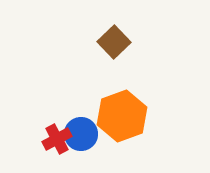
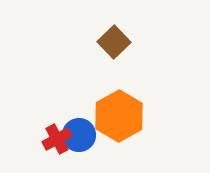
orange hexagon: moved 3 px left; rotated 9 degrees counterclockwise
blue circle: moved 2 px left, 1 px down
